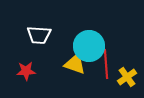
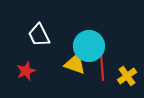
white trapezoid: rotated 60 degrees clockwise
red line: moved 4 px left, 2 px down
red star: rotated 18 degrees counterclockwise
yellow cross: moved 1 px up
